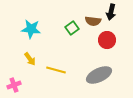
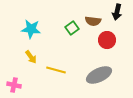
black arrow: moved 6 px right
yellow arrow: moved 1 px right, 2 px up
pink cross: rotated 32 degrees clockwise
